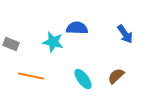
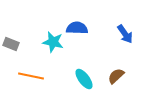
cyan ellipse: moved 1 px right
